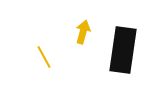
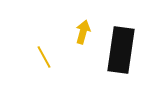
black rectangle: moved 2 px left
